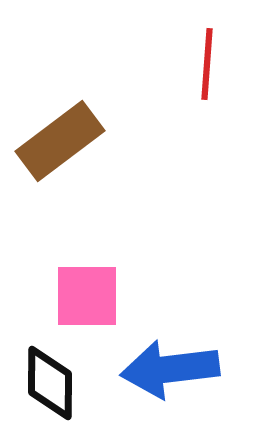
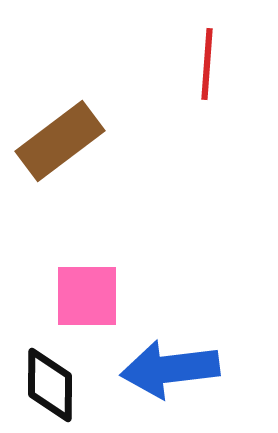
black diamond: moved 2 px down
